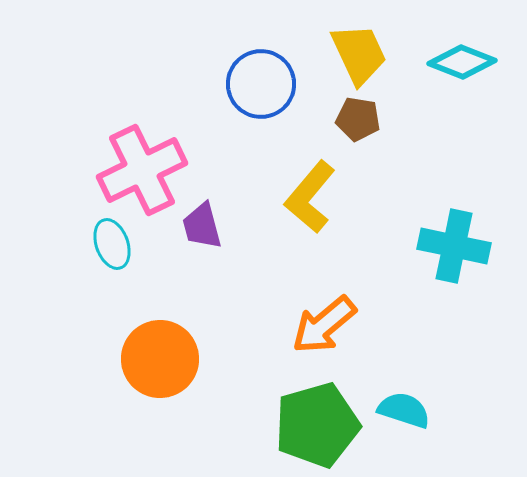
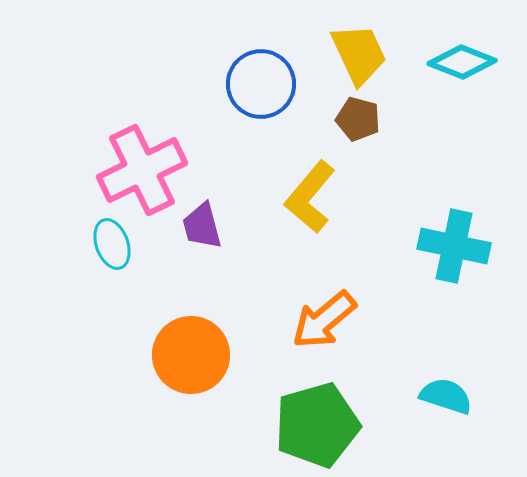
brown pentagon: rotated 6 degrees clockwise
orange arrow: moved 5 px up
orange circle: moved 31 px right, 4 px up
cyan semicircle: moved 42 px right, 14 px up
